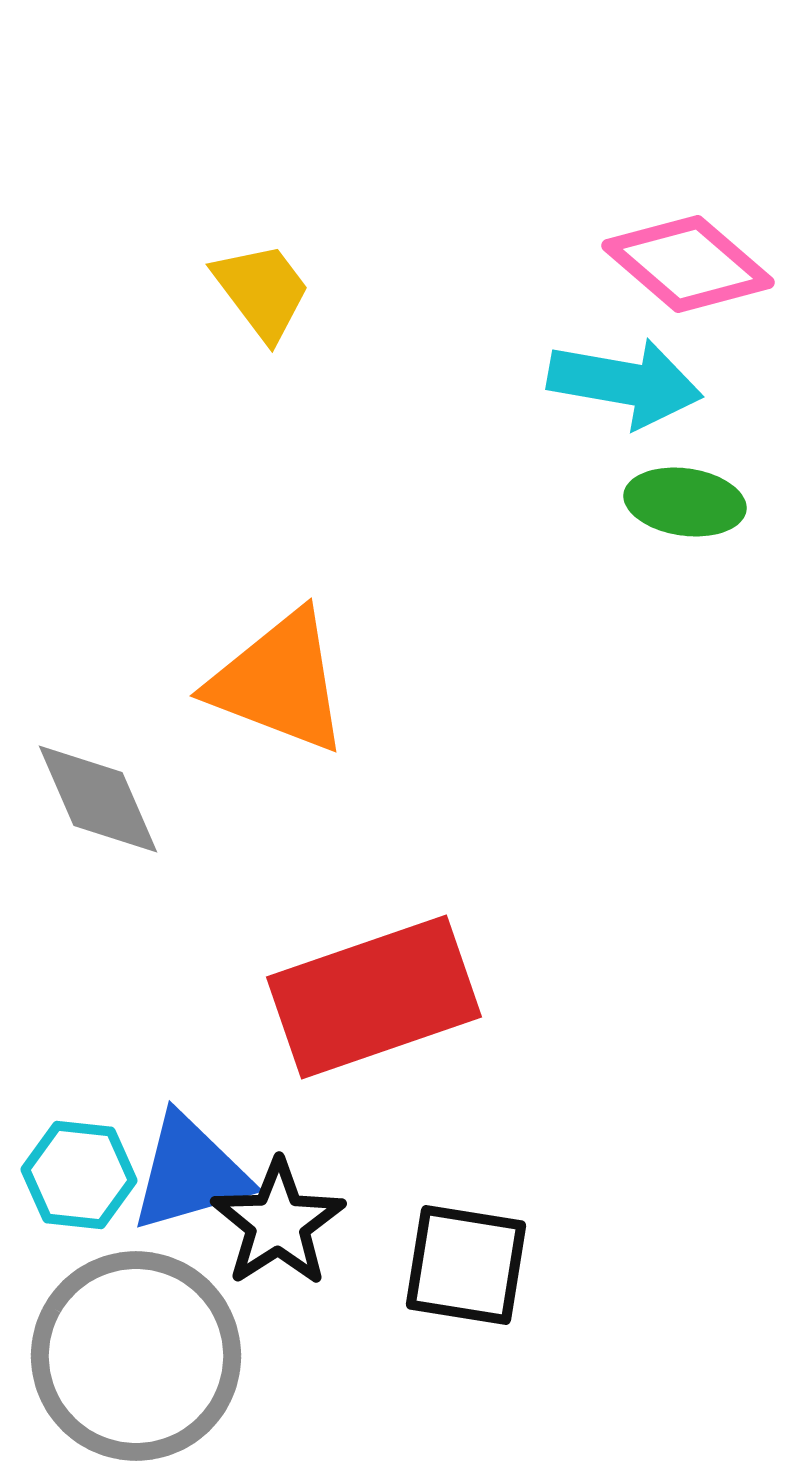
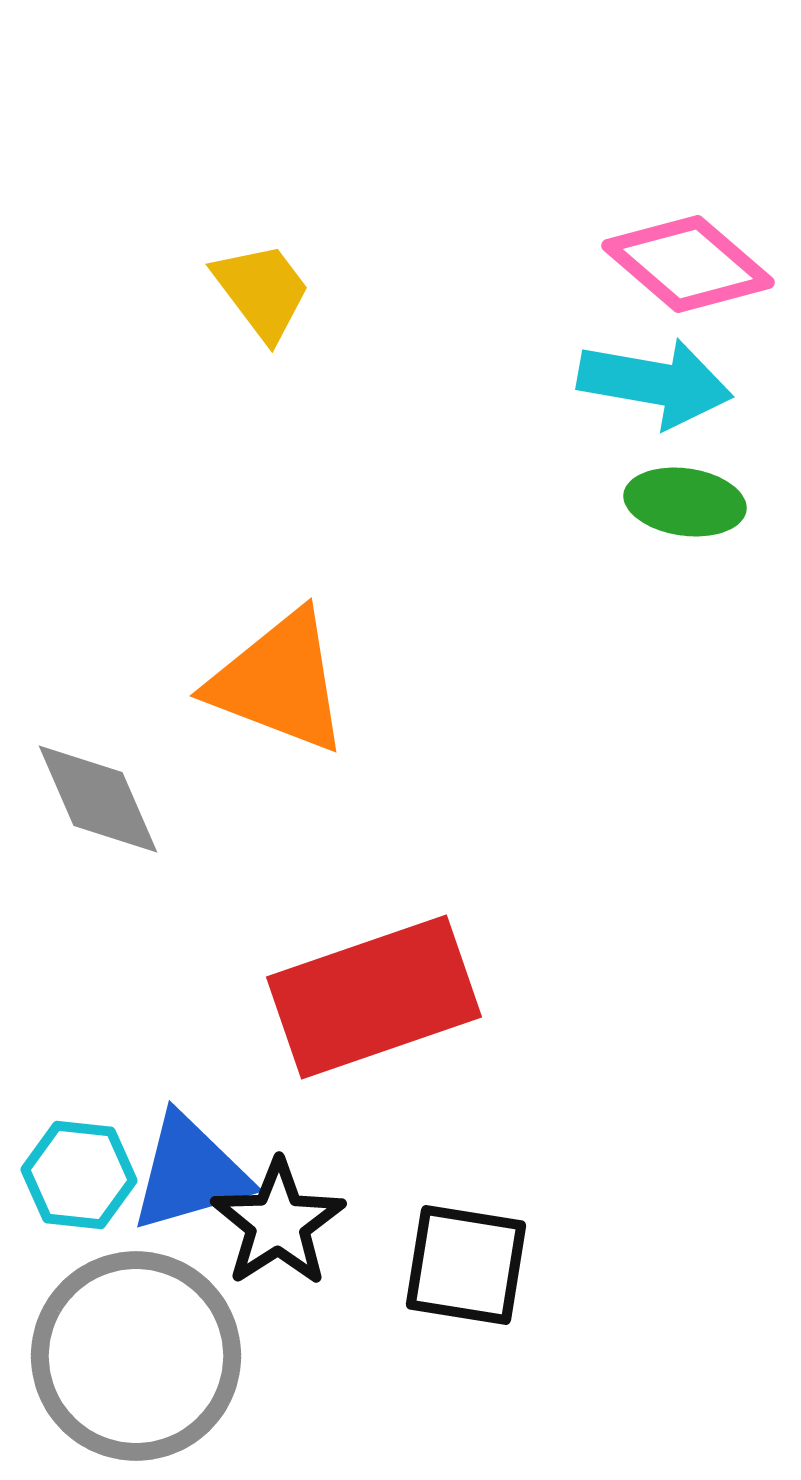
cyan arrow: moved 30 px right
